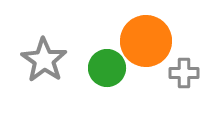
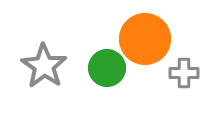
orange circle: moved 1 px left, 2 px up
gray star: moved 6 px down
